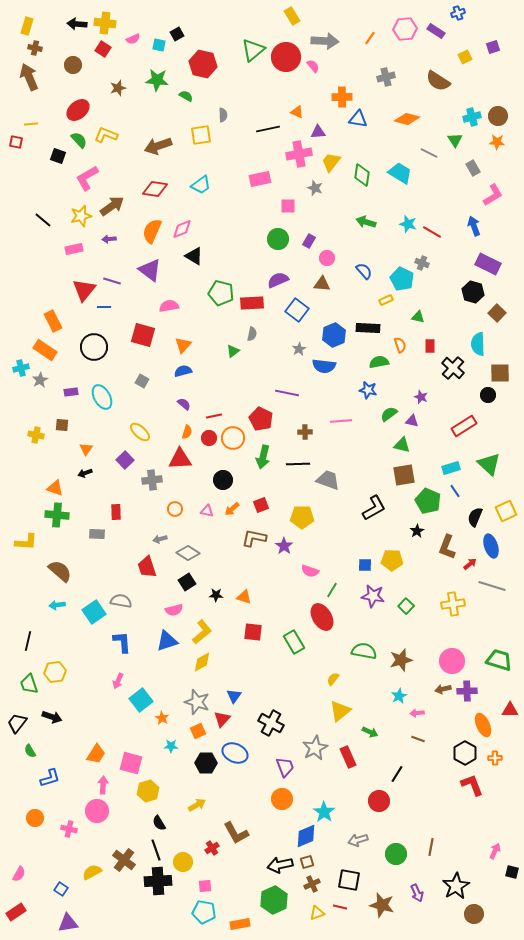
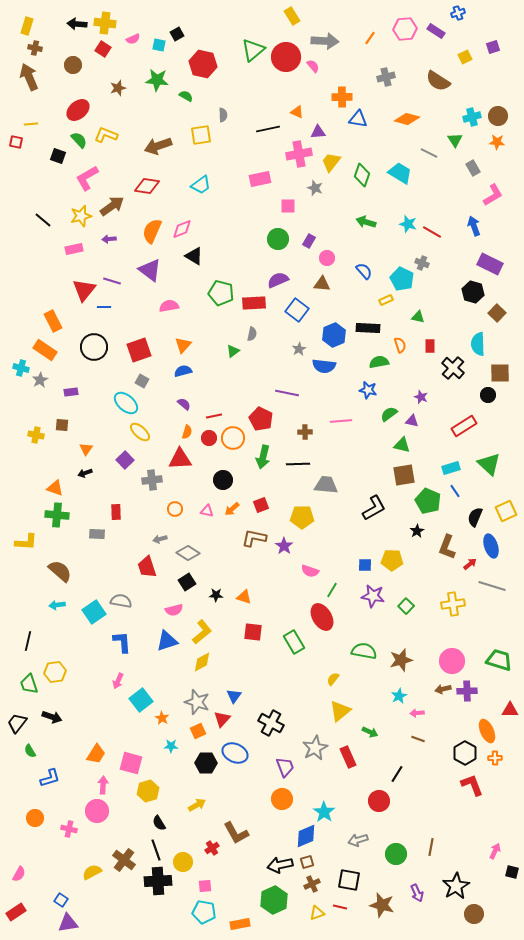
green diamond at (362, 175): rotated 10 degrees clockwise
red diamond at (155, 189): moved 8 px left, 3 px up
purple rectangle at (488, 264): moved 2 px right
red rectangle at (252, 303): moved 2 px right
red square at (143, 335): moved 4 px left, 15 px down; rotated 35 degrees counterclockwise
cyan cross at (21, 368): rotated 28 degrees clockwise
cyan ellipse at (102, 397): moved 24 px right, 6 px down; rotated 20 degrees counterclockwise
gray trapezoid at (328, 480): moved 2 px left, 5 px down; rotated 15 degrees counterclockwise
orange ellipse at (483, 725): moved 4 px right, 6 px down
blue square at (61, 889): moved 11 px down
